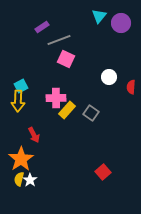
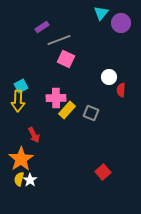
cyan triangle: moved 2 px right, 3 px up
red semicircle: moved 10 px left, 3 px down
gray square: rotated 14 degrees counterclockwise
